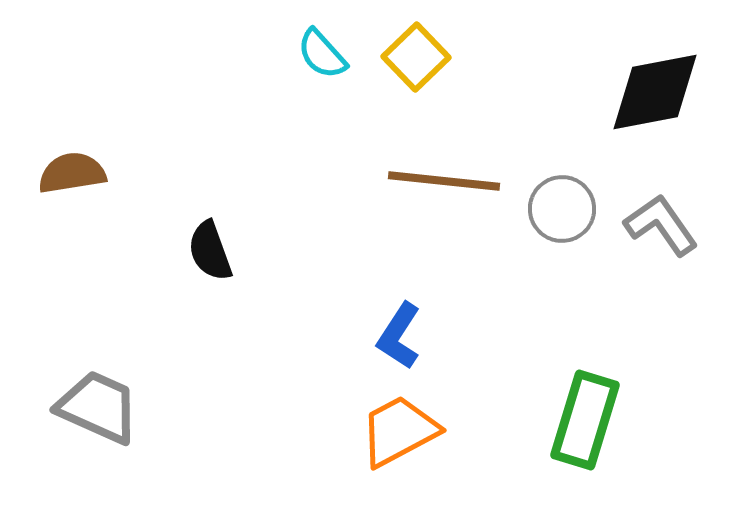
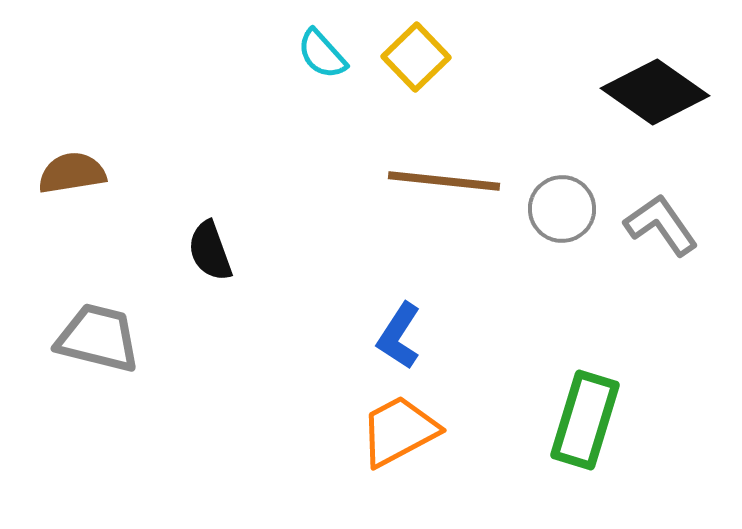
black diamond: rotated 46 degrees clockwise
gray trapezoid: moved 69 px up; rotated 10 degrees counterclockwise
